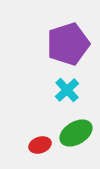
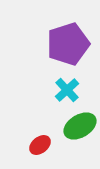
green ellipse: moved 4 px right, 7 px up
red ellipse: rotated 20 degrees counterclockwise
